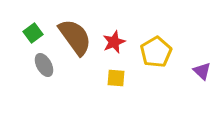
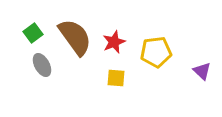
yellow pentagon: rotated 24 degrees clockwise
gray ellipse: moved 2 px left
